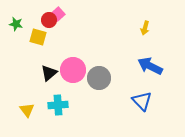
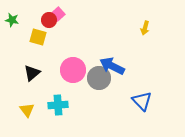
green star: moved 4 px left, 4 px up
blue arrow: moved 38 px left
black triangle: moved 17 px left
